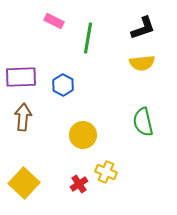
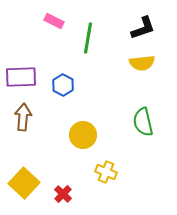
red cross: moved 16 px left, 10 px down; rotated 12 degrees counterclockwise
